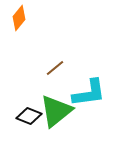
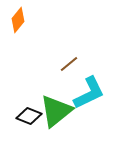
orange diamond: moved 1 px left, 2 px down
brown line: moved 14 px right, 4 px up
cyan L-shape: rotated 18 degrees counterclockwise
